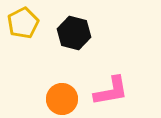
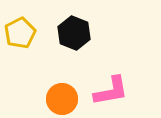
yellow pentagon: moved 3 px left, 10 px down
black hexagon: rotated 8 degrees clockwise
